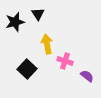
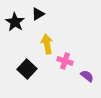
black triangle: rotated 32 degrees clockwise
black star: rotated 24 degrees counterclockwise
